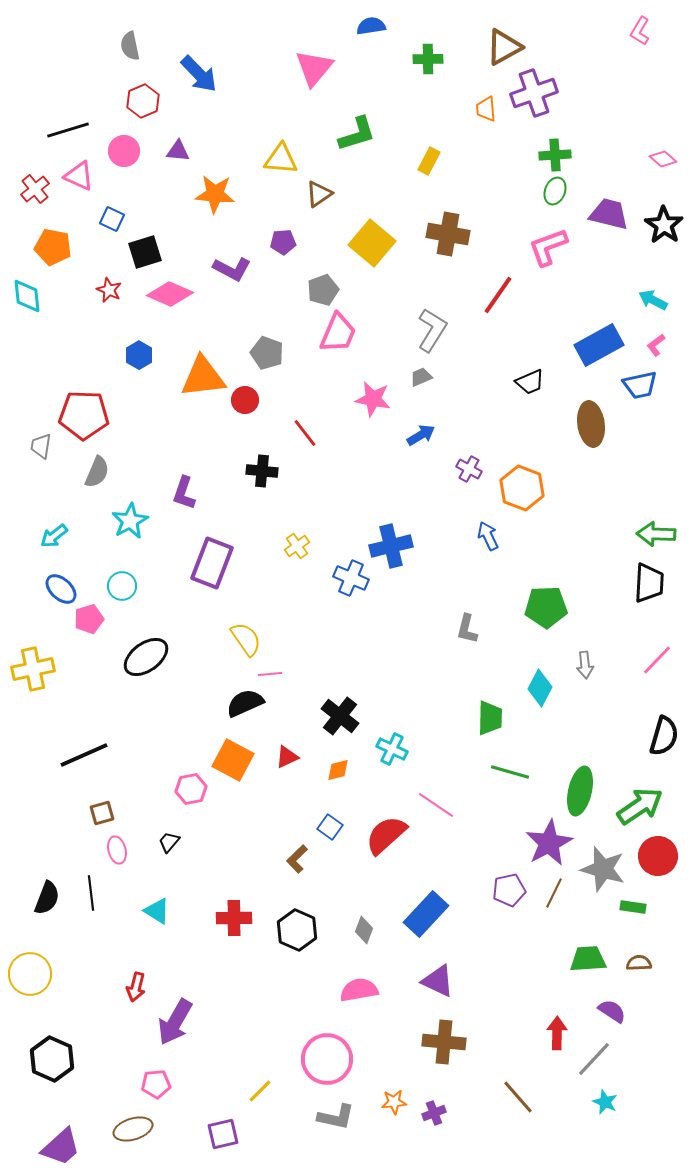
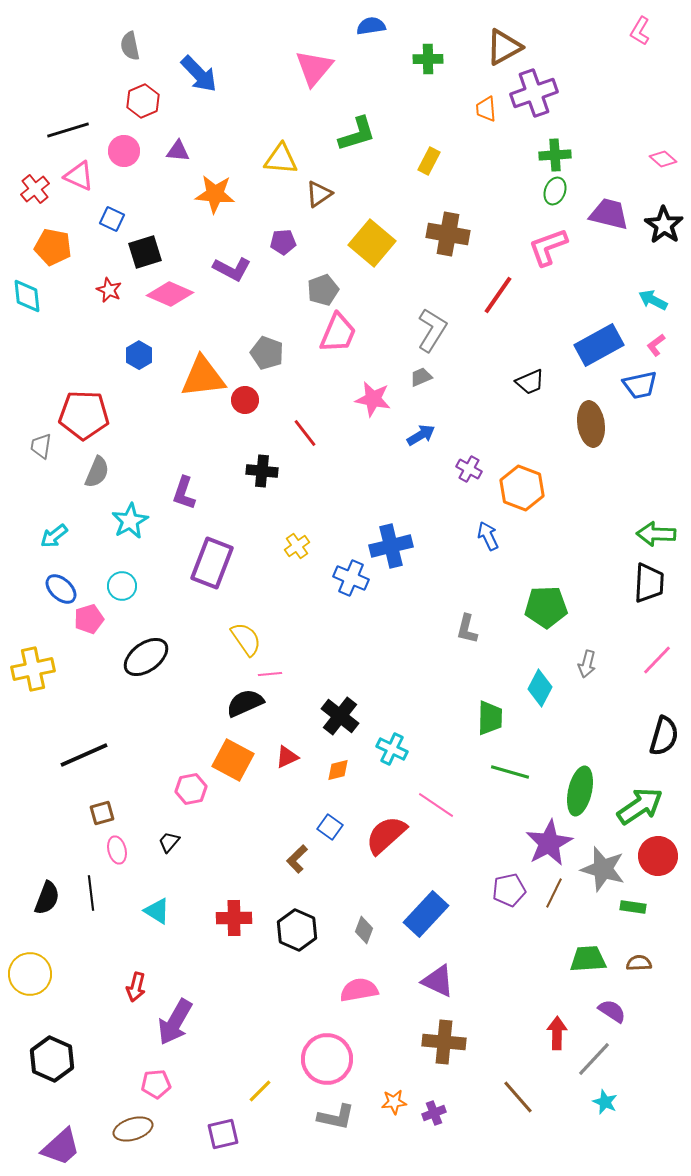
gray arrow at (585, 665): moved 2 px right, 1 px up; rotated 20 degrees clockwise
